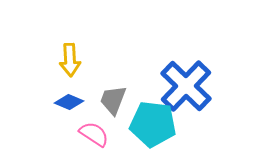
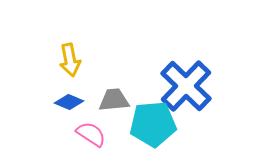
yellow arrow: rotated 8 degrees counterclockwise
gray trapezoid: moved 1 px right; rotated 64 degrees clockwise
cyan pentagon: rotated 12 degrees counterclockwise
pink semicircle: moved 3 px left
